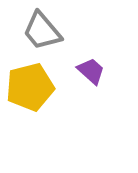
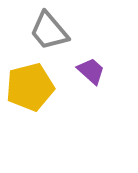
gray trapezoid: moved 7 px right
